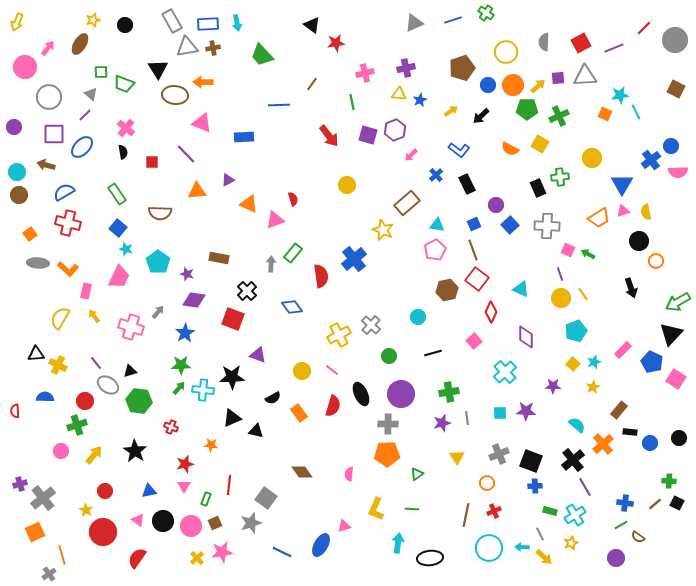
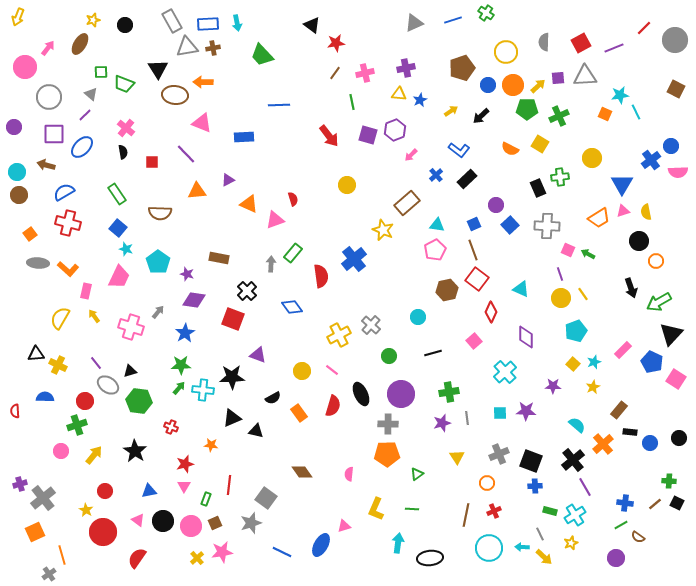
yellow arrow at (17, 22): moved 1 px right, 5 px up
brown line at (312, 84): moved 23 px right, 11 px up
black rectangle at (467, 184): moved 5 px up; rotated 72 degrees clockwise
green arrow at (678, 302): moved 19 px left
